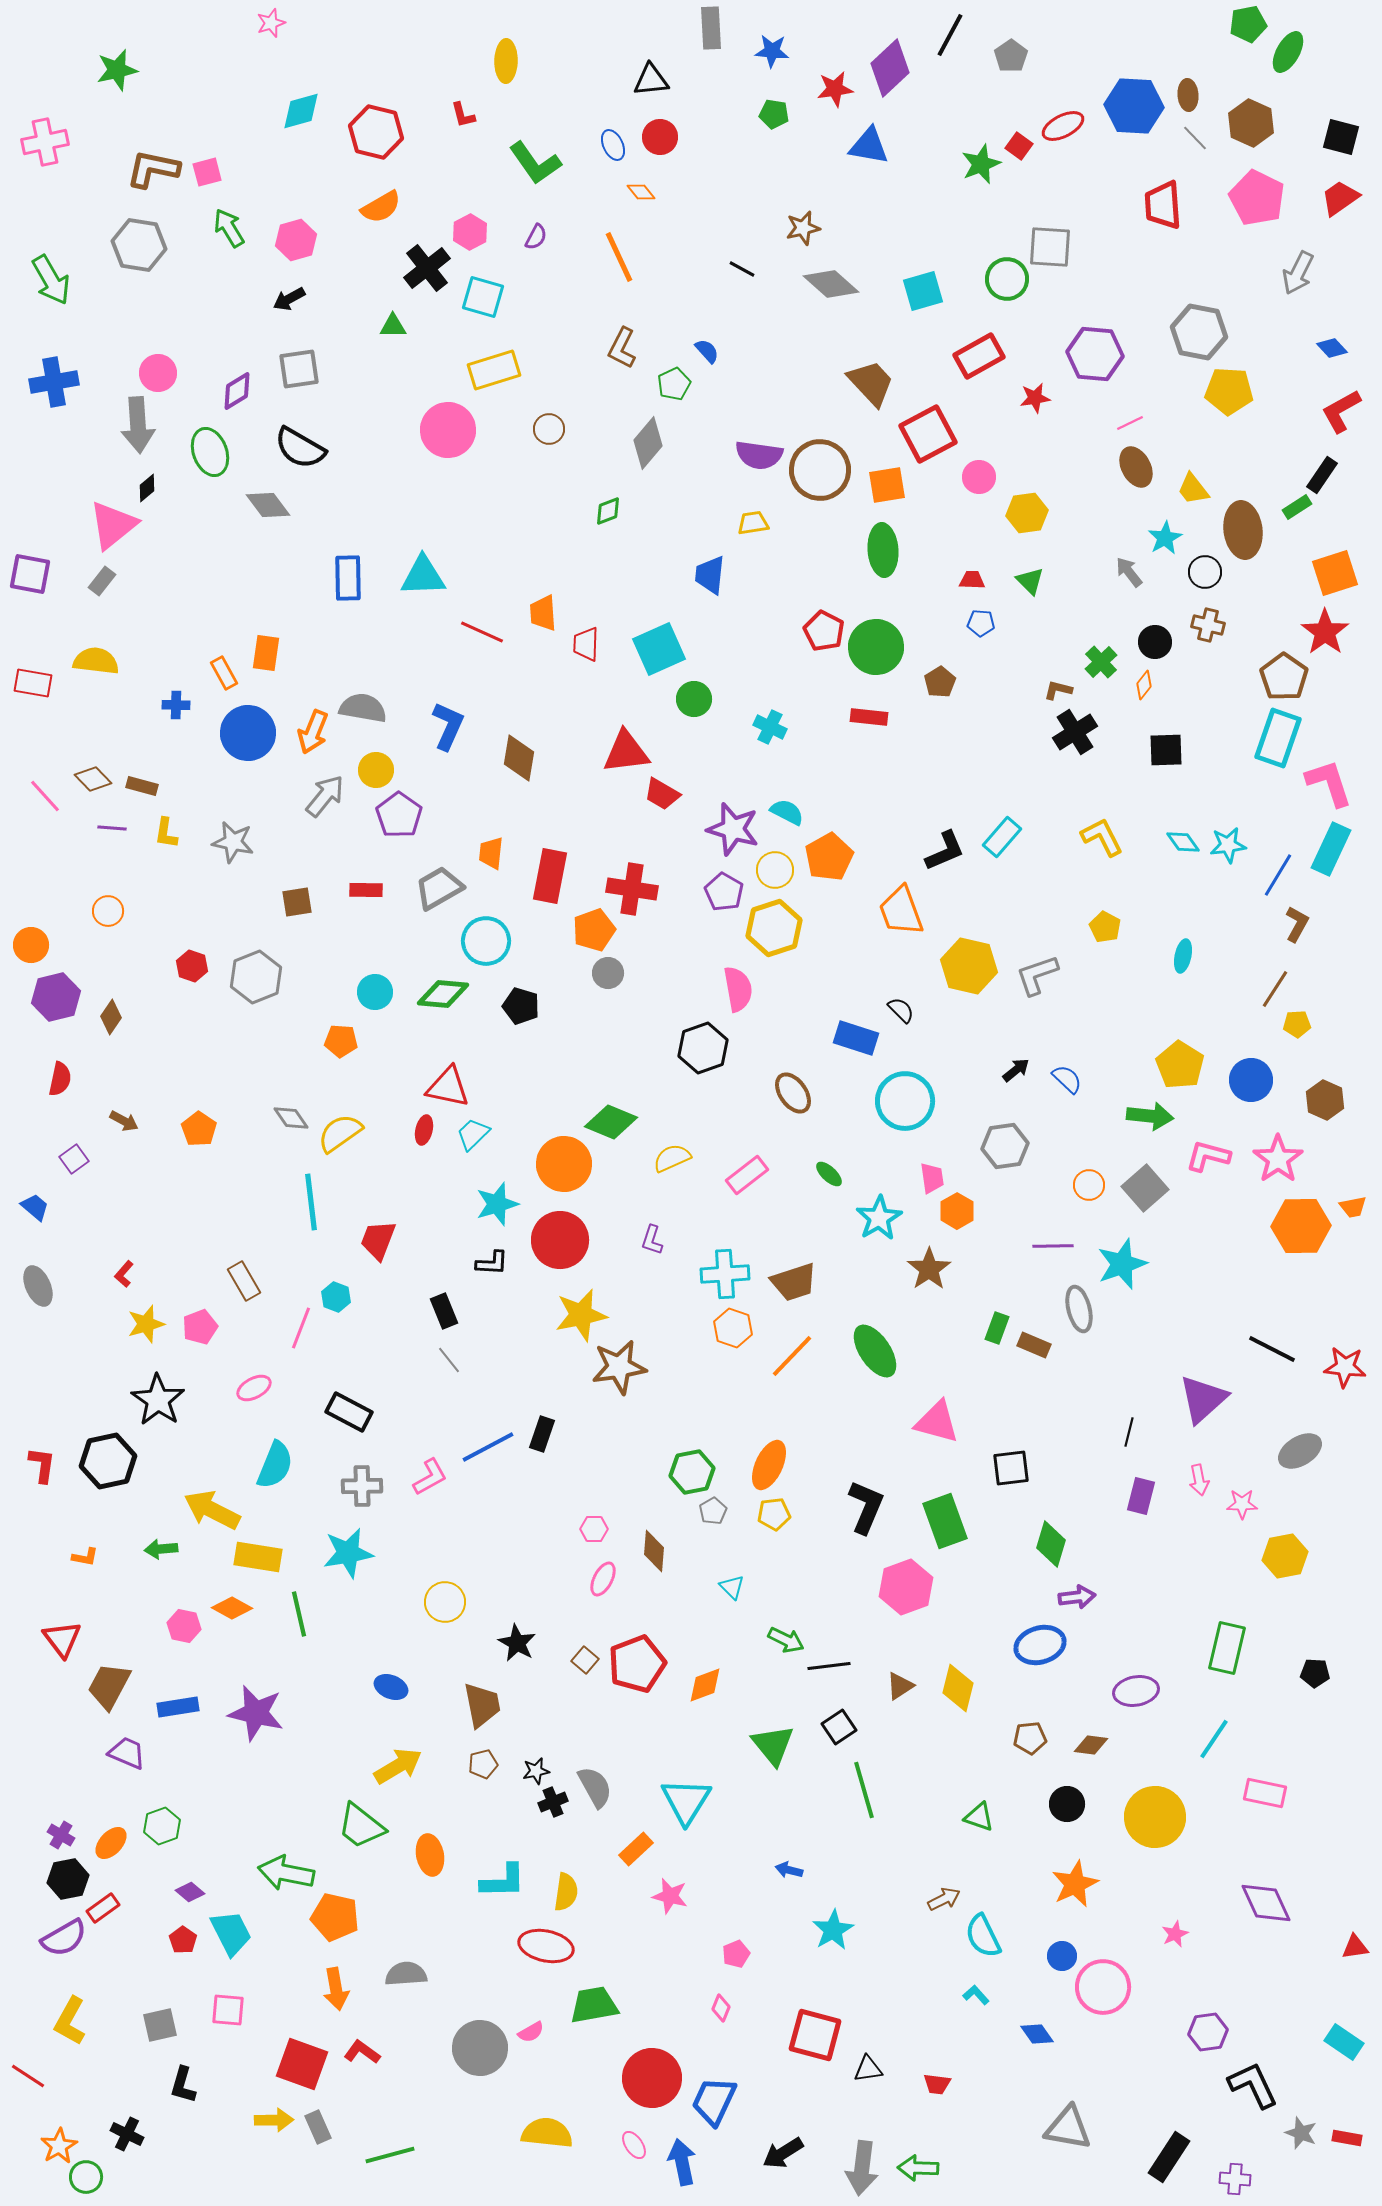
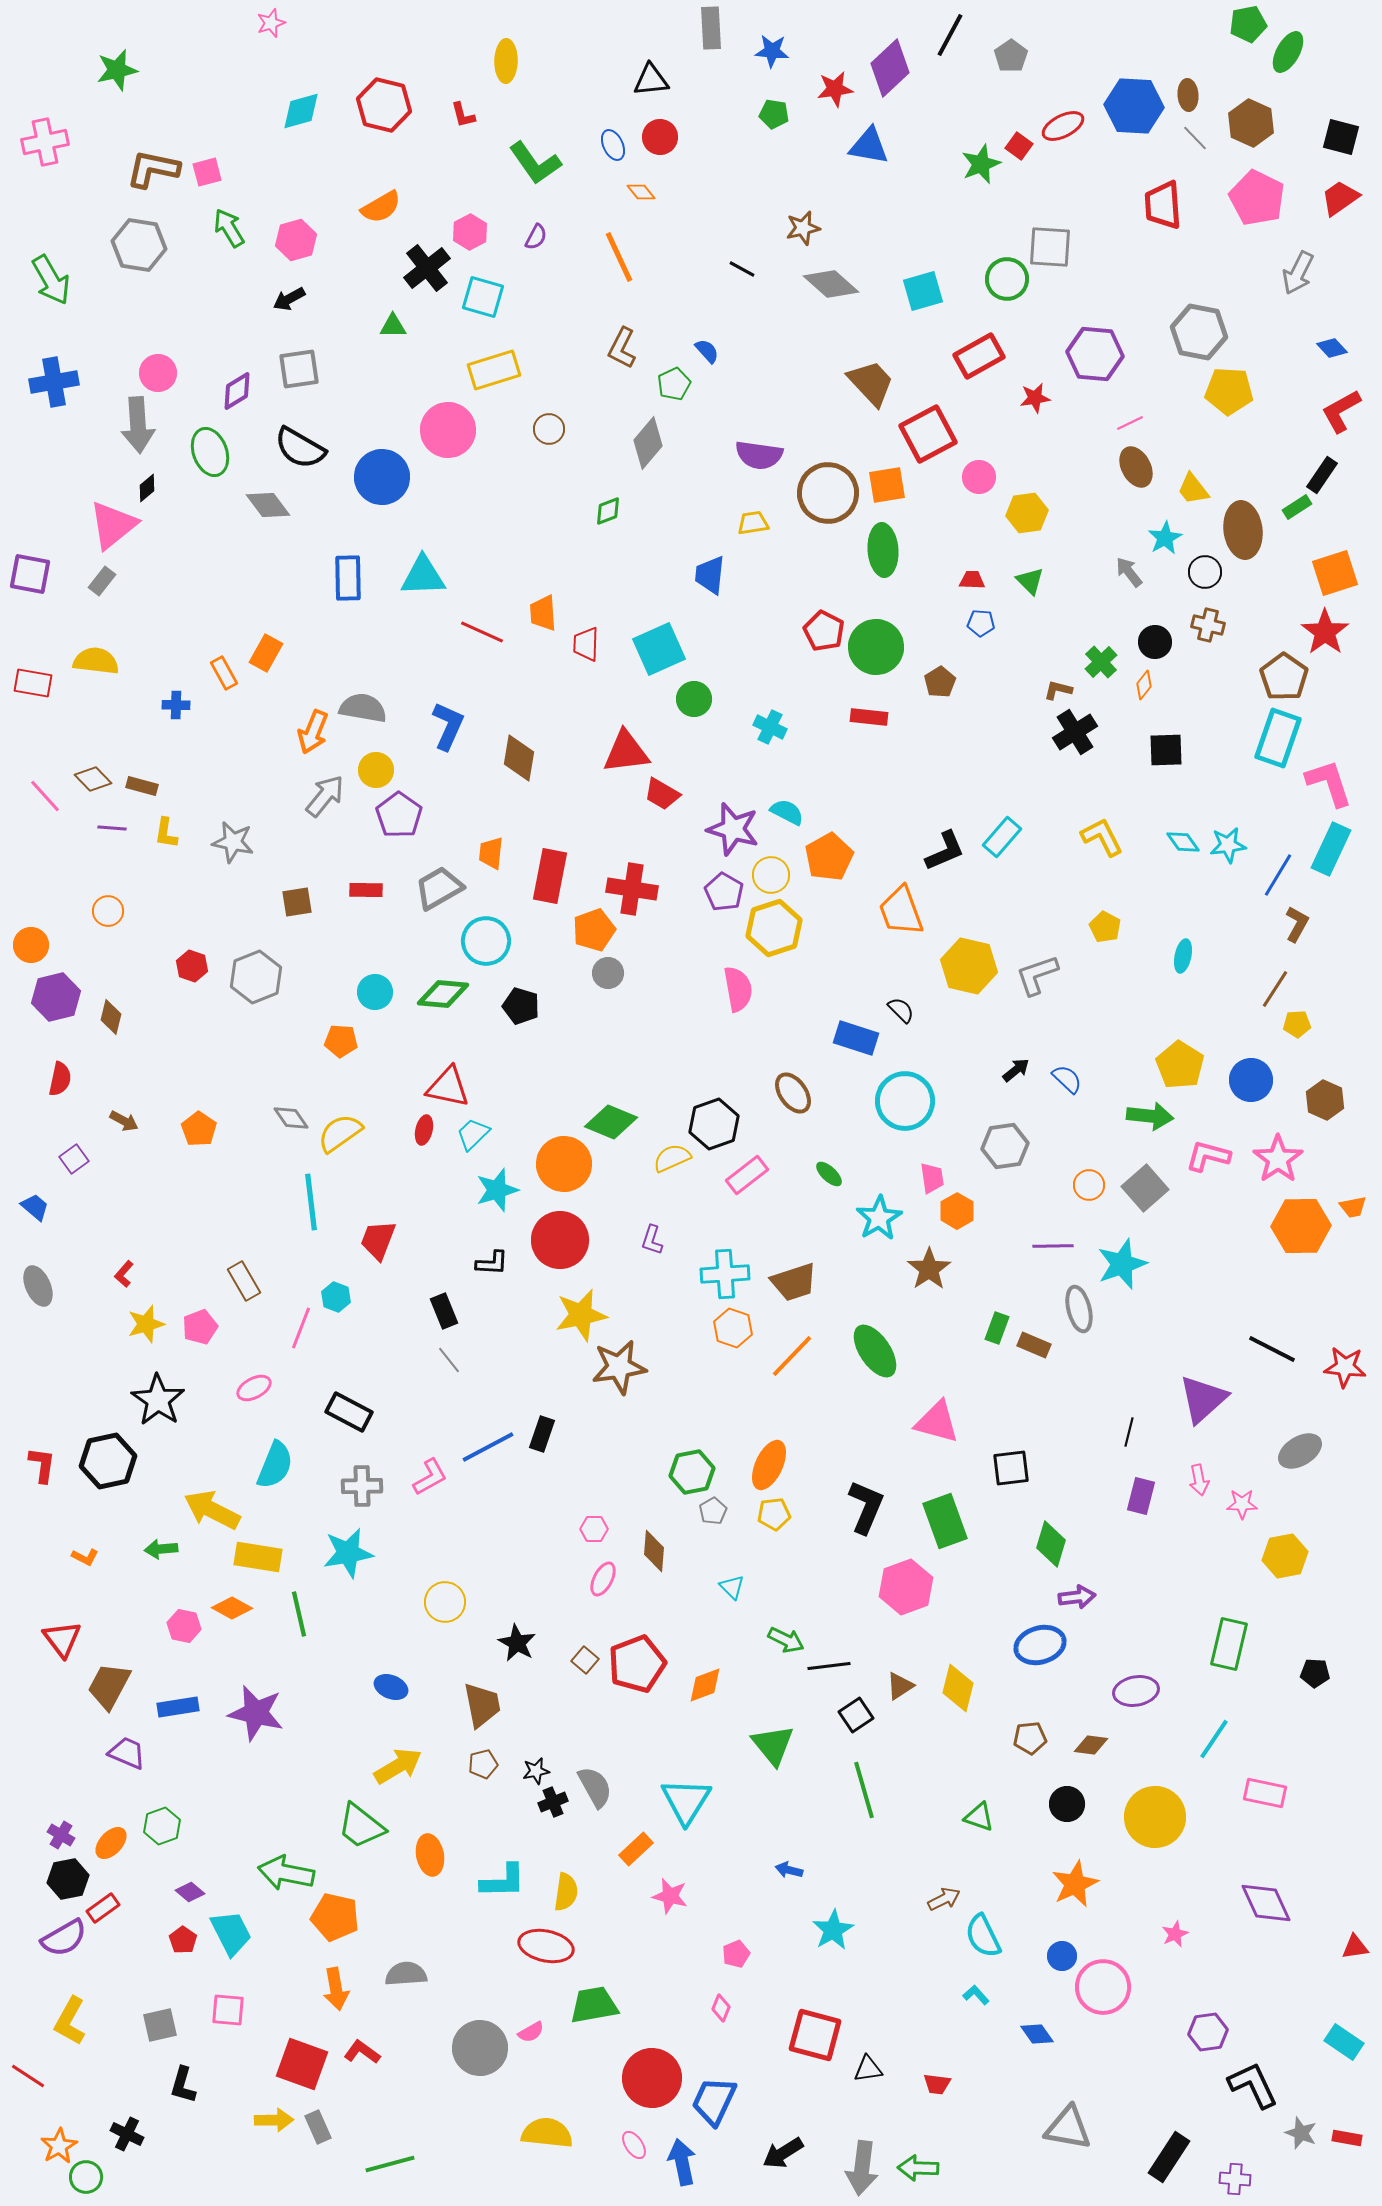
red hexagon at (376, 132): moved 8 px right, 27 px up
brown circle at (820, 470): moved 8 px right, 23 px down
orange rectangle at (266, 653): rotated 21 degrees clockwise
blue circle at (248, 733): moved 134 px right, 256 px up
yellow circle at (775, 870): moved 4 px left, 5 px down
brown diamond at (111, 1017): rotated 20 degrees counterclockwise
black hexagon at (703, 1048): moved 11 px right, 76 px down
cyan star at (497, 1204): moved 14 px up
orange L-shape at (85, 1557): rotated 16 degrees clockwise
green rectangle at (1227, 1648): moved 2 px right, 4 px up
black square at (839, 1727): moved 17 px right, 12 px up
green line at (390, 2155): moved 9 px down
